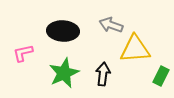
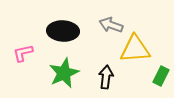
black arrow: moved 3 px right, 3 px down
